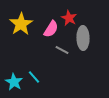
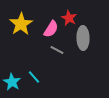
gray line: moved 5 px left
cyan star: moved 2 px left
